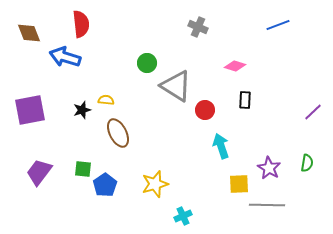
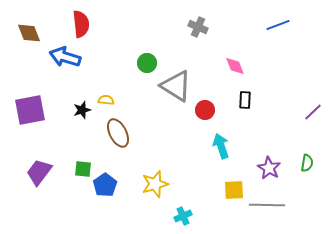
pink diamond: rotated 50 degrees clockwise
yellow square: moved 5 px left, 6 px down
